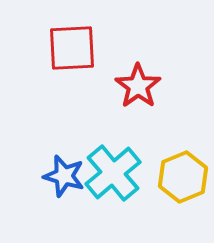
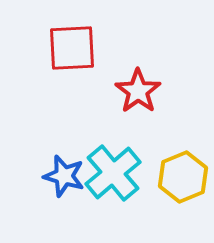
red star: moved 5 px down
